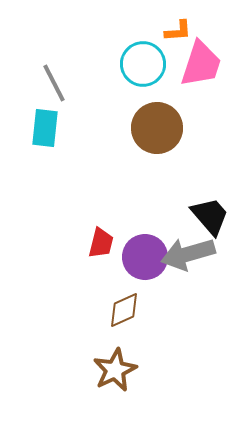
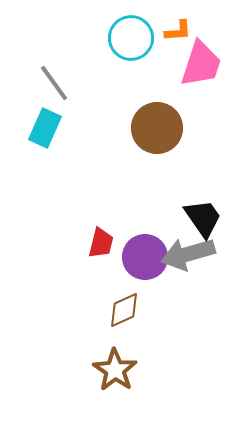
cyan circle: moved 12 px left, 26 px up
gray line: rotated 9 degrees counterclockwise
cyan rectangle: rotated 18 degrees clockwise
black trapezoid: moved 7 px left, 2 px down; rotated 6 degrees clockwise
brown star: rotated 12 degrees counterclockwise
